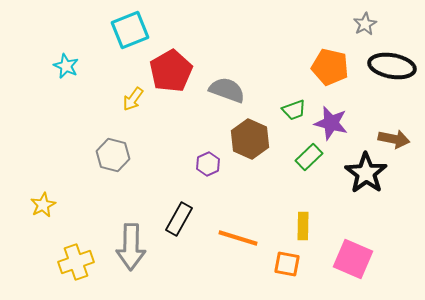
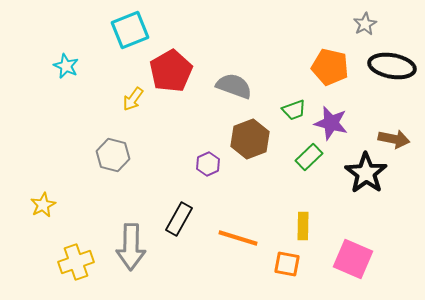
gray semicircle: moved 7 px right, 4 px up
brown hexagon: rotated 15 degrees clockwise
